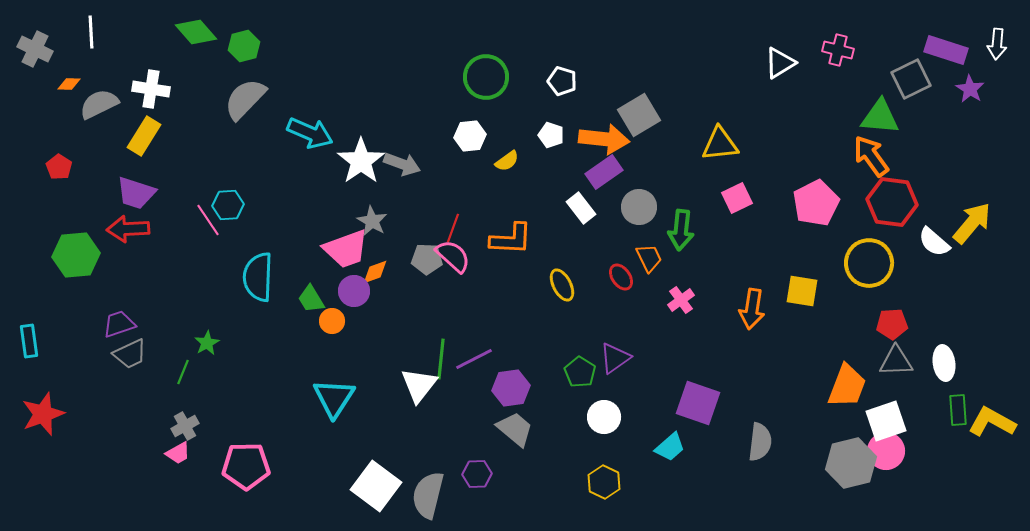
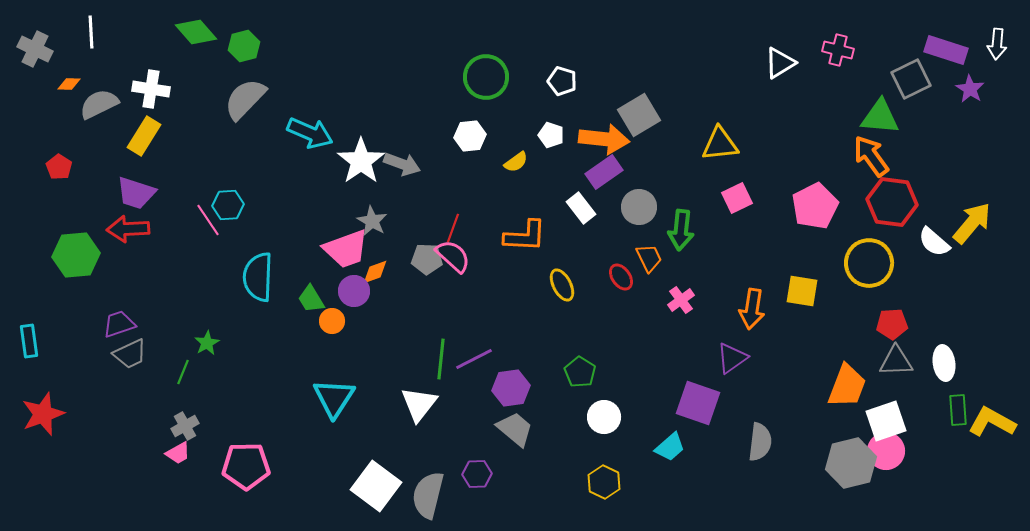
yellow semicircle at (507, 161): moved 9 px right, 1 px down
pink pentagon at (816, 203): moved 1 px left, 3 px down
orange L-shape at (511, 239): moved 14 px right, 3 px up
purple triangle at (615, 358): moved 117 px right
white triangle at (419, 385): moved 19 px down
